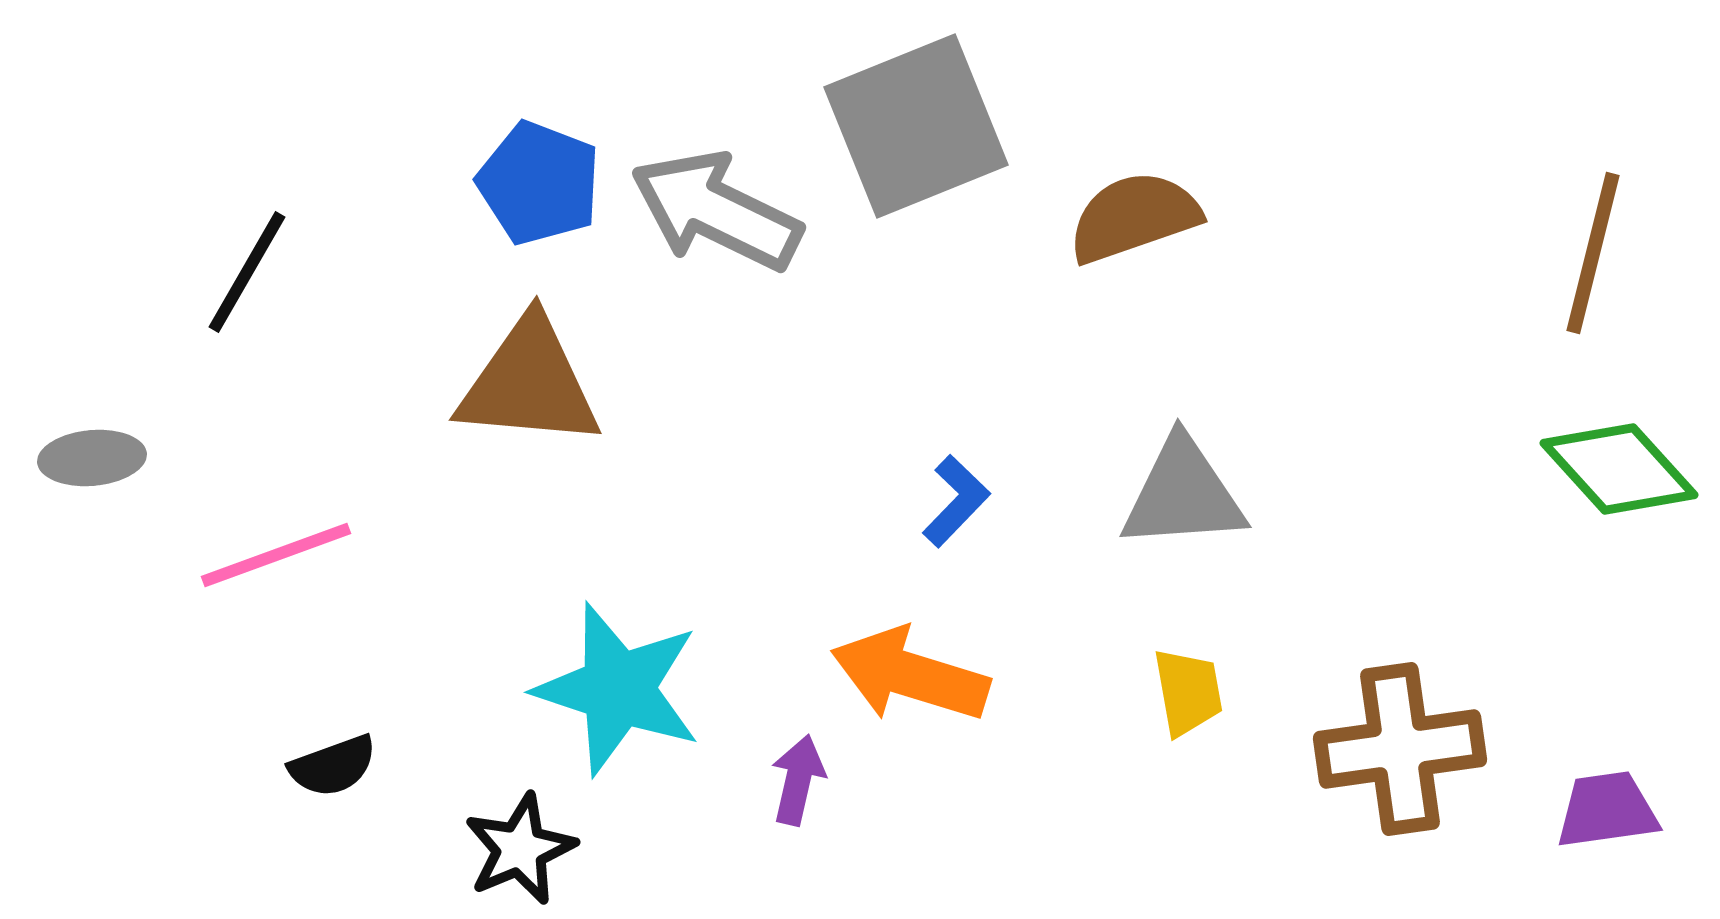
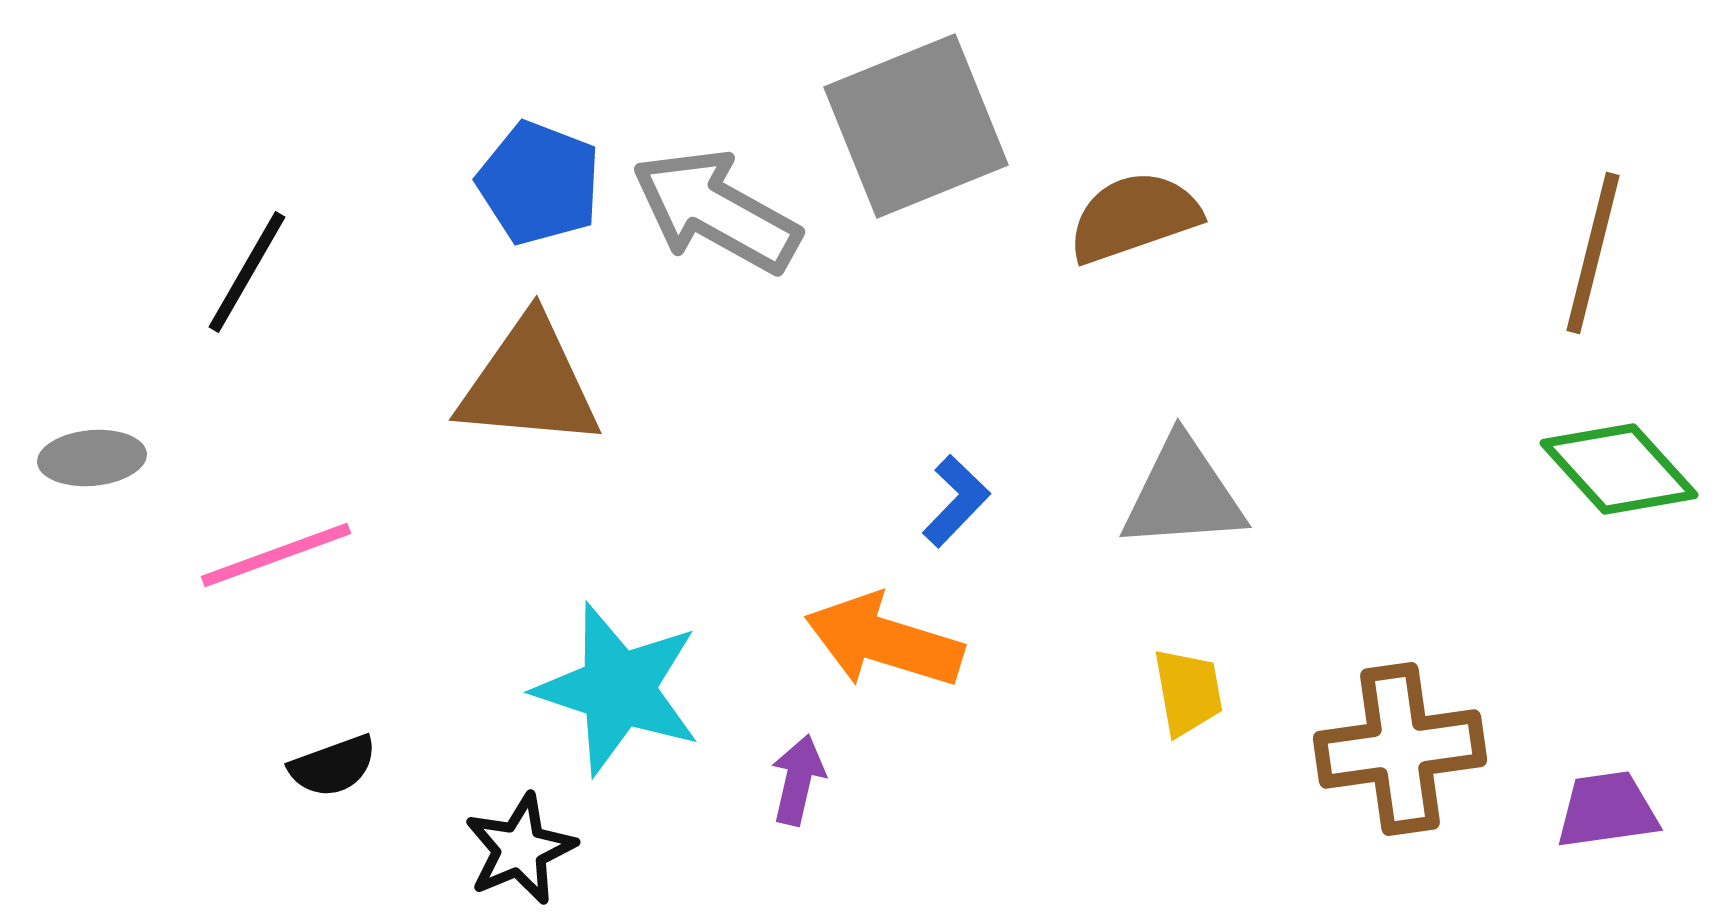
gray arrow: rotated 3 degrees clockwise
orange arrow: moved 26 px left, 34 px up
